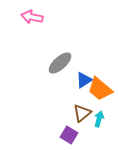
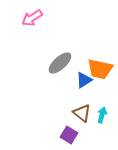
pink arrow: moved 1 px down; rotated 45 degrees counterclockwise
orange trapezoid: moved 20 px up; rotated 28 degrees counterclockwise
brown triangle: rotated 42 degrees counterclockwise
cyan arrow: moved 3 px right, 4 px up
